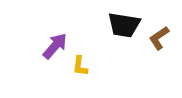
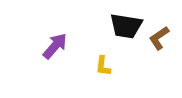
black trapezoid: moved 2 px right, 1 px down
yellow L-shape: moved 23 px right
